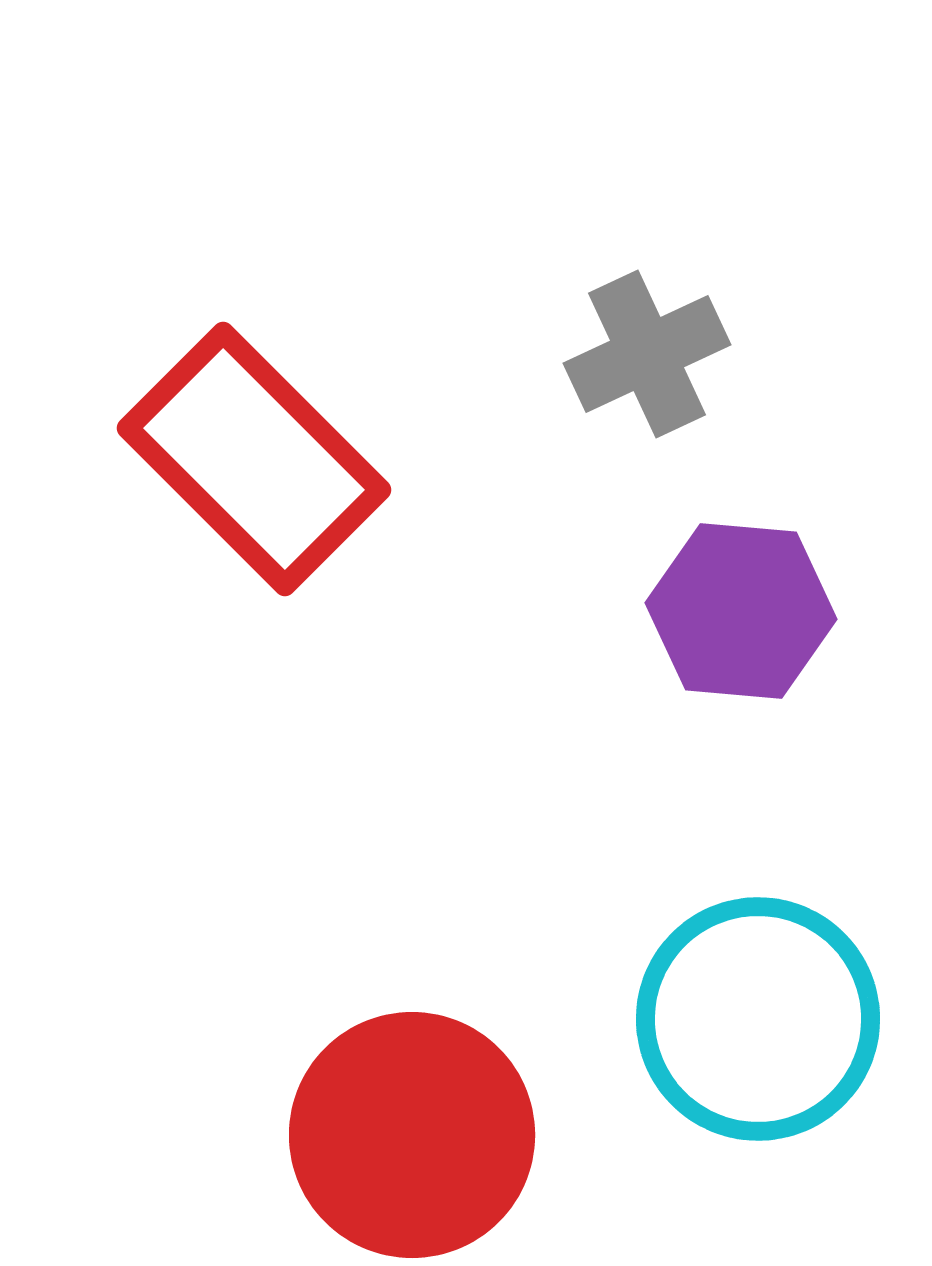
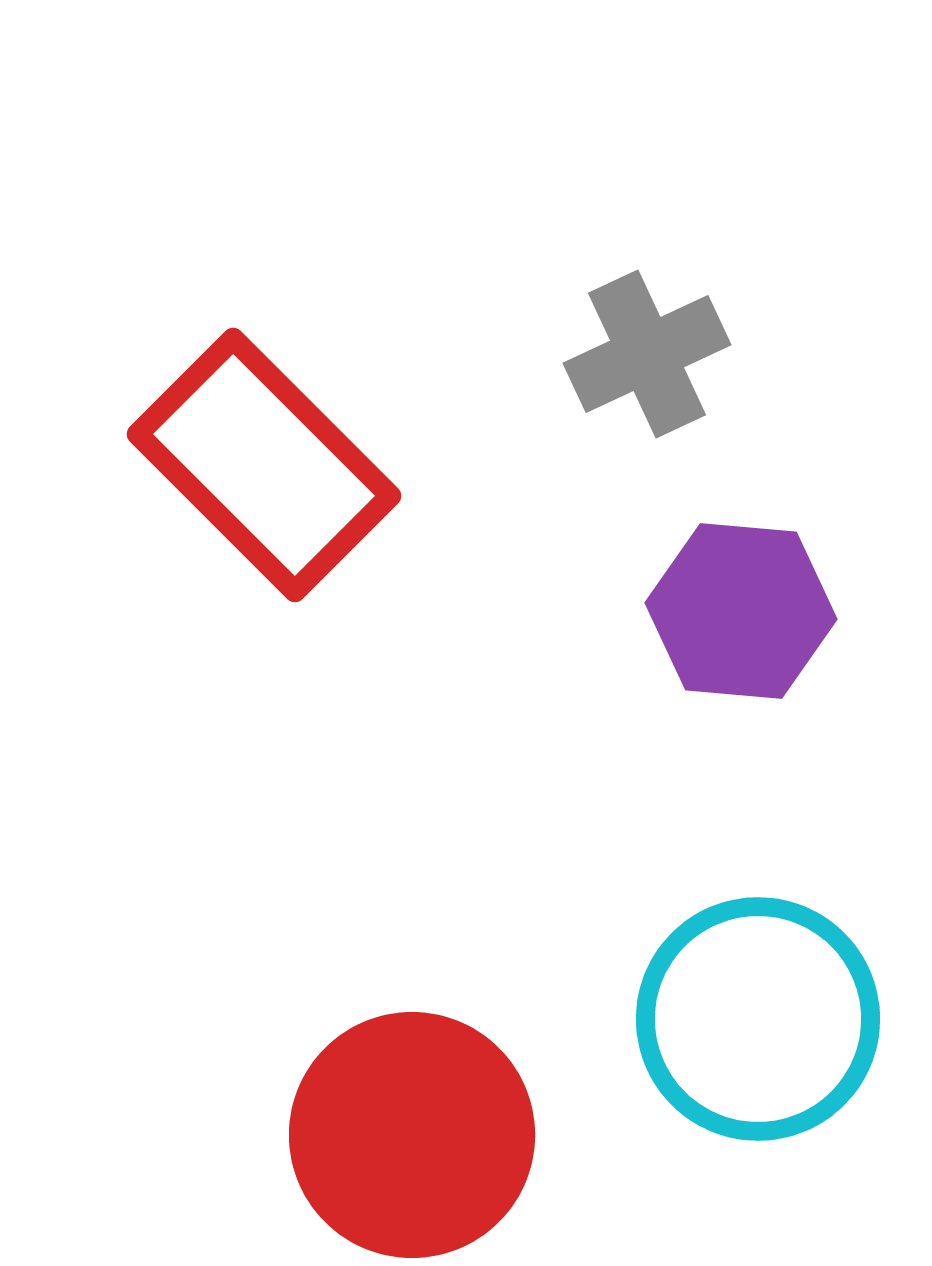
red rectangle: moved 10 px right, 6 px down
